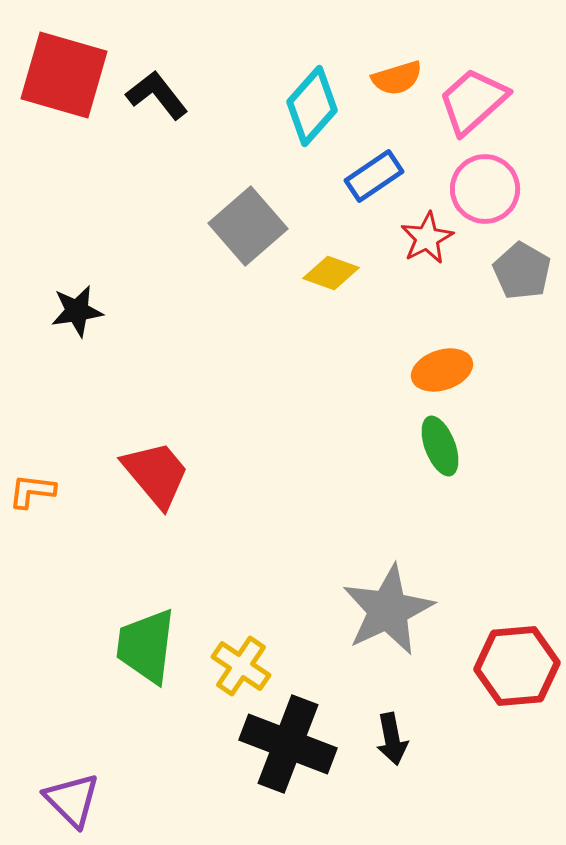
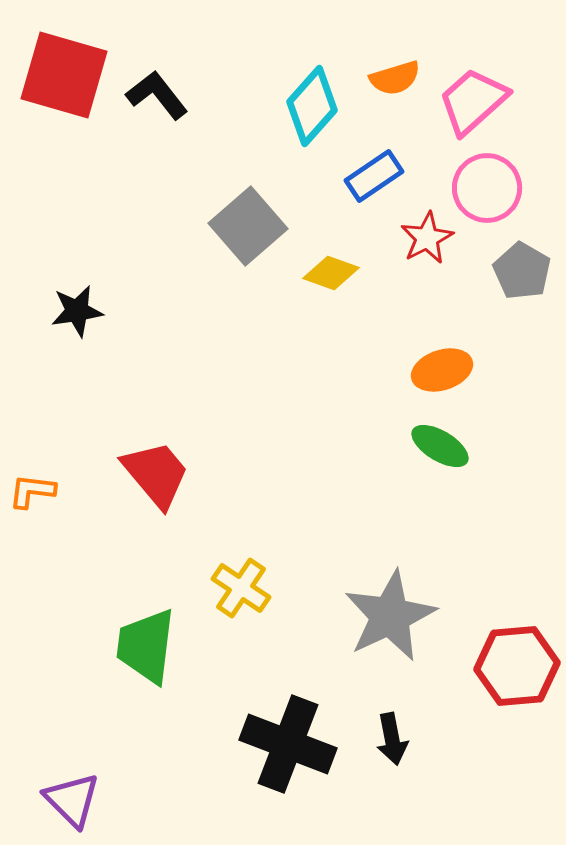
orange semicircle: moved 2 px left
pink circle: moved 2 px right, 1 px up
green ellipse: rotated 38 degrees counterclockwise
gray star: moved 2 px right, 6 px down
yellow cross: moved 78 px up
